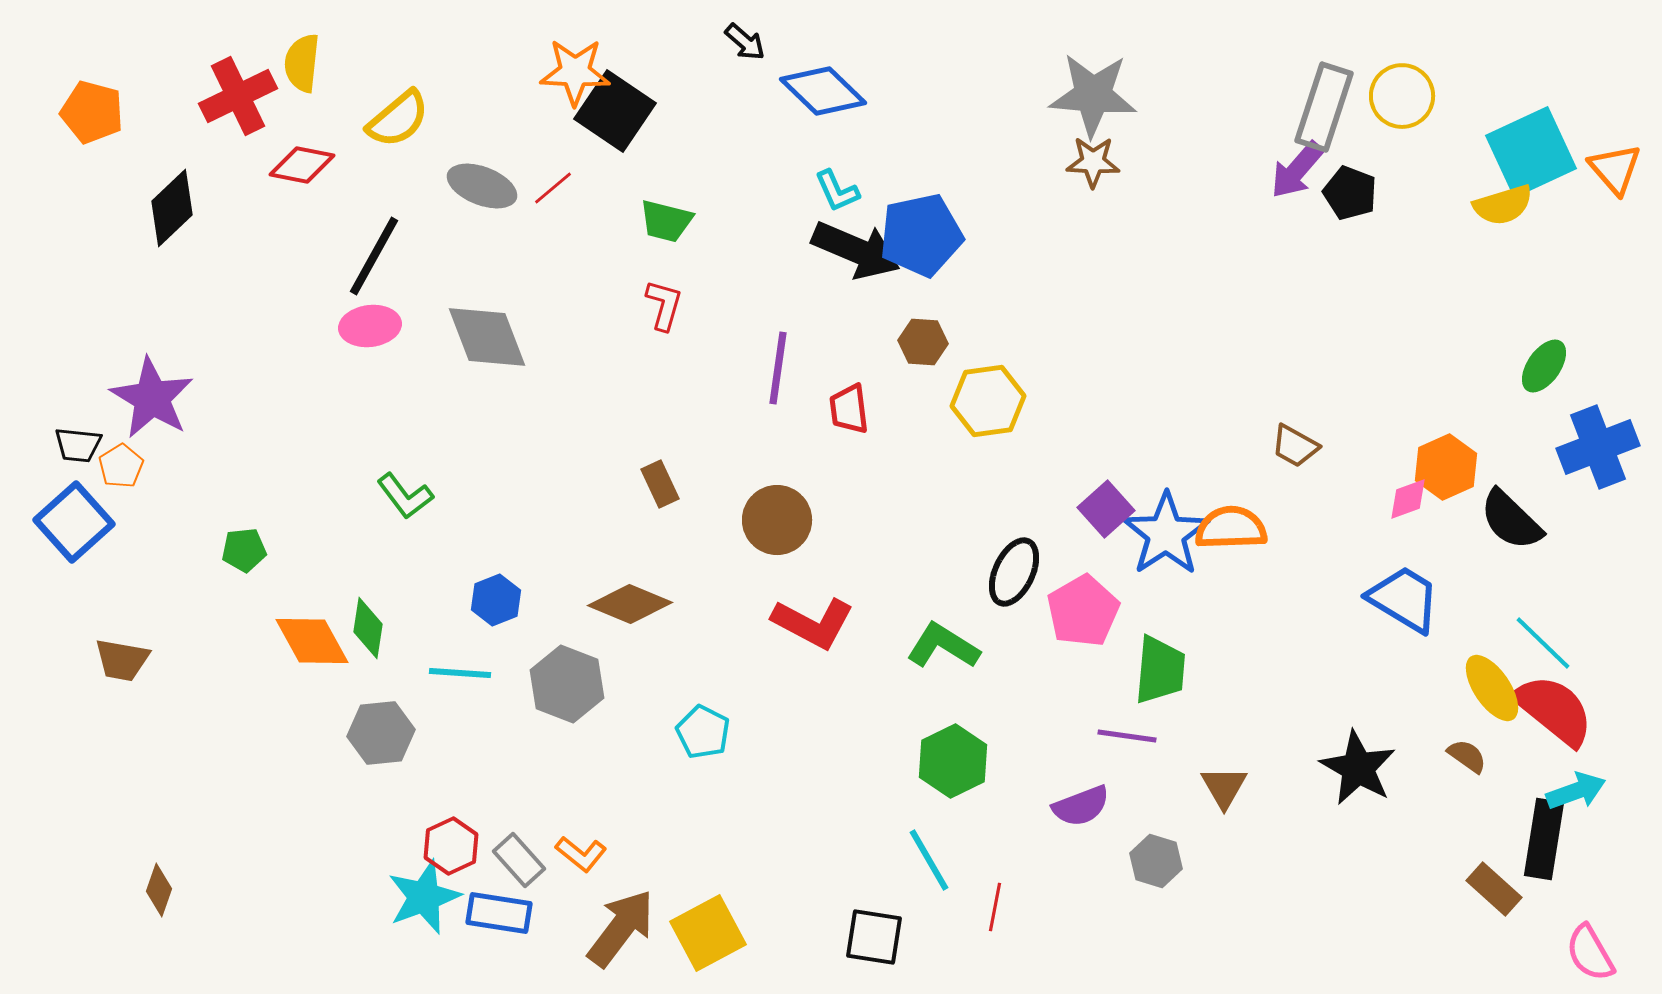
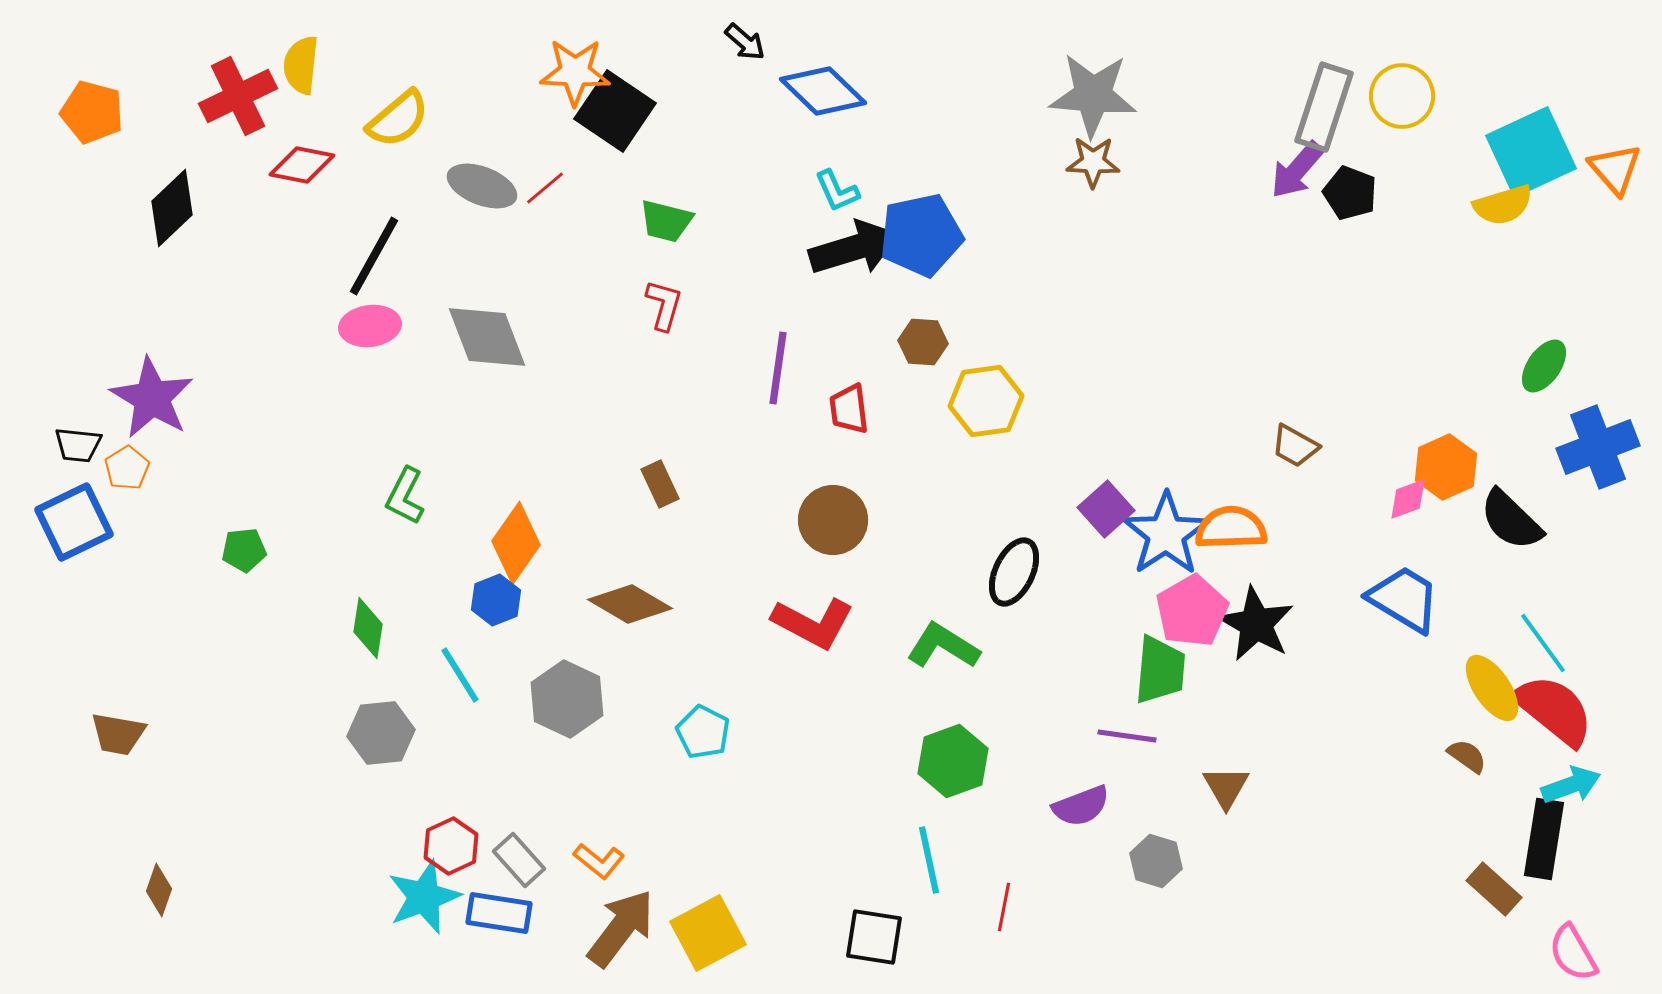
yellow semicircle at (302, 63): moved 1 px left, 2 px down
red line at (553, 188): moved 8 px left
black arrow at (856, 250): moved 2 px left, 2 px up; rotated 40 degrees counterclockwise
yellow hexagon at (988, 401): moved 2 px left
orange pentagon at (121, 466): moved 6 px right, 2 px down
green L-shape at (405, 496): rotated 64 degrees clockwise
brown circle at (777, 520): moved 56 px right
blue square at (74, 522): rotated 16 degrees clockwise
brown diamond at (630, 604): rotated 8 degrees clockwise
pink pentagon at (1083, 611): moved 109 px right
orange diamond at (312, 641): moved 204 px right, 98 px up; rotated 64 degrees clockwise
cyan line at (1543, 643): rotated 10 degrees clockwise
brown trapezoid at (122, 660): moved 4 px left, 74 px down
cyan line at (460, 673): moved 2 px down; rotated 54 degrees clockwise
gray hexagon at (567, 684): moved 15 px down; rotated 4 degrees clockwise
green hexagon at (953, 761): rotated 6 degrees clockwise
black star at (1358, 768): moved 102 px left, 144 px up
brown triangle at (1224, 787): moved 2 px right
cyan arrow at (1576, 791): moved 5 px left, 6 px up
orange L-shape at (581, 854): moved 18 px right, 7 px down
cyan line at (929, 860): rotated 18 degrees clockwise
red line at (995, 907): moved 9 px right
pink semicircle at (1590, 953): moved 17 px left
